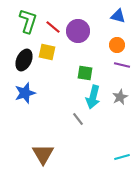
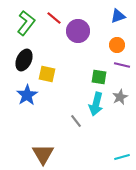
blue triangle: rotated 35 degrees counterclockwise
green L-shape: moved 2 px left, 2 px down; rotated 20 degrees clockwise
red line: moved 1 px right, 9 px up
yellow square: moved 22 px down
green square: moved 14 px right, 4 px down
blue star: moved 2 px right, 2 px down; rotated 15 degrees counterclockwise
cyan arrow: moved 3 px right, 7 px down
gray line: moved 2 px left, 2 px down
